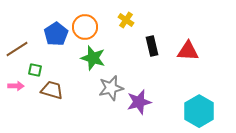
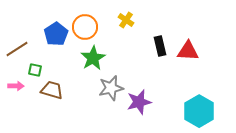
black rectangle: moved 8 px right
green star: rotated 25 degrees clockwise
